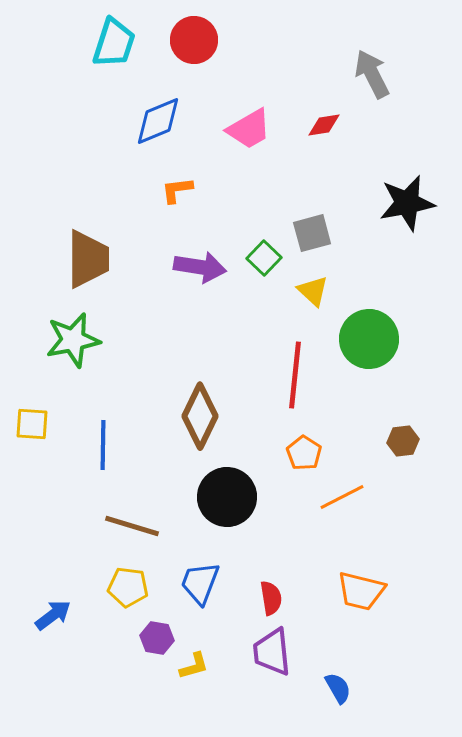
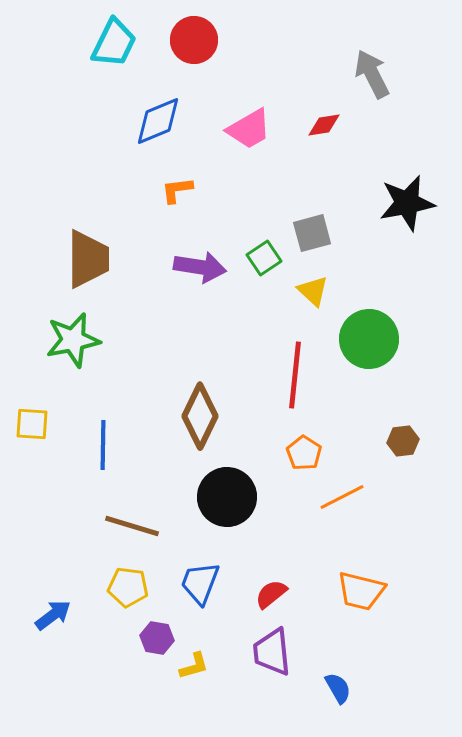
cyan trapezoid: rotated 8 degrees clockwise
green square: rotated 12 degrees clockwise
red semicircle: moved 4 px up; rotated 120 degrees counterclockwise
